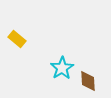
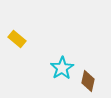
brown diamond: rotated 15 degrees clockwise
